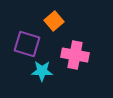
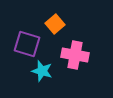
orange square: moved 1 px right, 3 px down
cyan star: rotated 15 degrees clockwise
